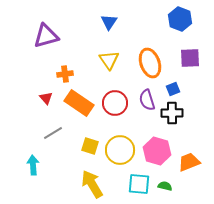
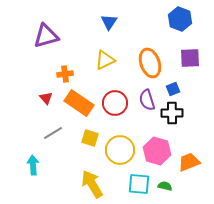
yellow triangle: moved 4 px left; rotated 40 degrees clockwise
yellow square: moved 8 px up
